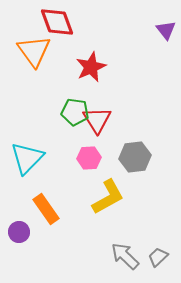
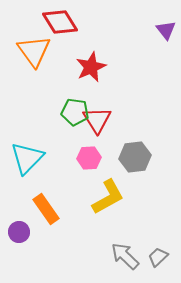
red diamond: moved 3 px right; rotated 12 degrees counterclockwise
